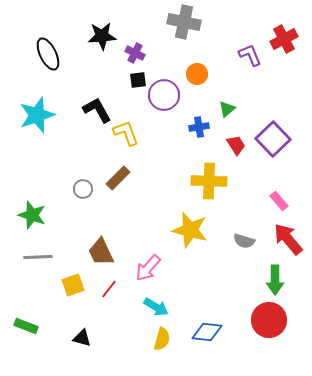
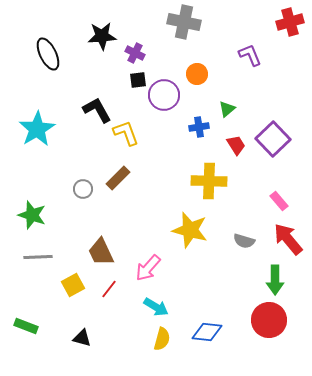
red cross: moved 6 px right, 17 px up; rotated 12 degrees clockwise
cyan star: moved 14 px down; rotated 12 degrees counterclockwise
yellow square: rotated 10 degrees counterclockwise
